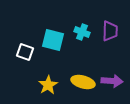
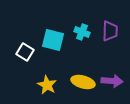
white square: rotated 12 degrees clockwise
yellow star: moved 1 px left; rotated 12 degrees counterclockwise
